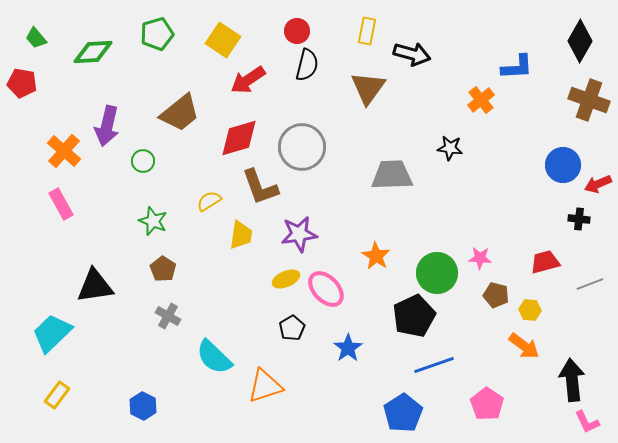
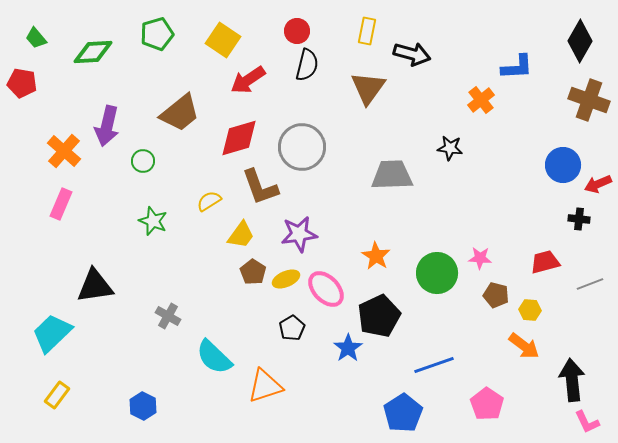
pink rectangle at (61, 204): rotated 52 degrees clockwise
yellow trapezoid at (241, 235): rotated 28 degrees clockwise
brown pentagon at (163, 269): moved 90 px right, 3 px down
black pentagon at (414, 316): moved 35 px left
